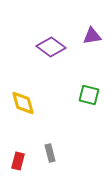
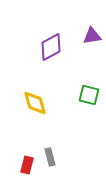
purple diamond: rotated 64 degrees counterclockwise
yellow diamond: moved 12 px right
gray rectangle: moved 4 px down
red rectangle: moved 9 px right, 4 px down
